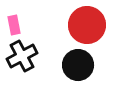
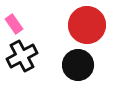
pink rectangle: moved 1 px up; rotated 24 degrees counterclockwise
